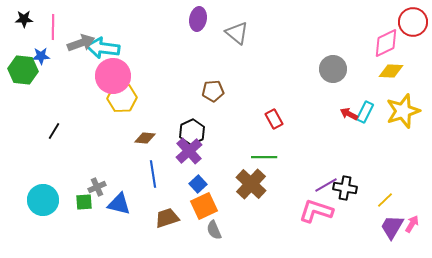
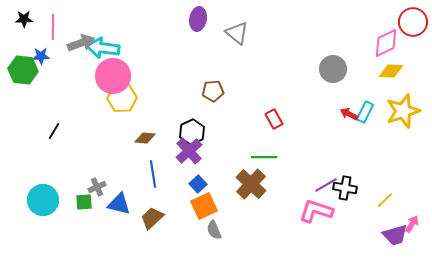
brown trapezoid: moved 15 px left; rotated 25 degrees counterclockwise
purple trapezoid: moved 3 px right, 8 px down; rotated 136 degrees counterclockwise
